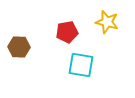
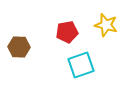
yellow star: moved 1 px left, 3 px down
cyan square: rotated 28 degrees counterclockwise
